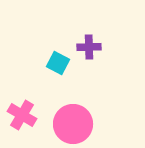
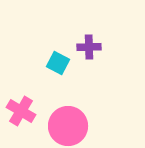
pink cross: moved 1 px left, 4 px up
pink circle: moved 5 px left, 2 px down
